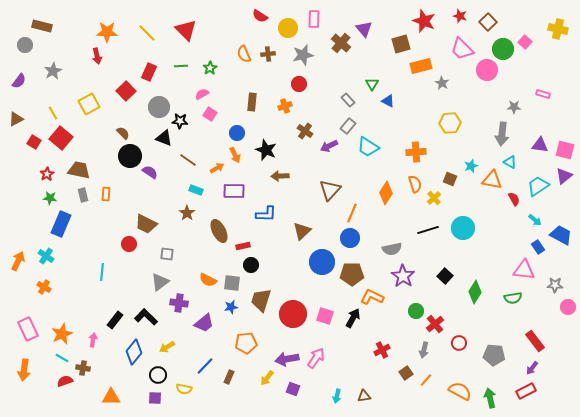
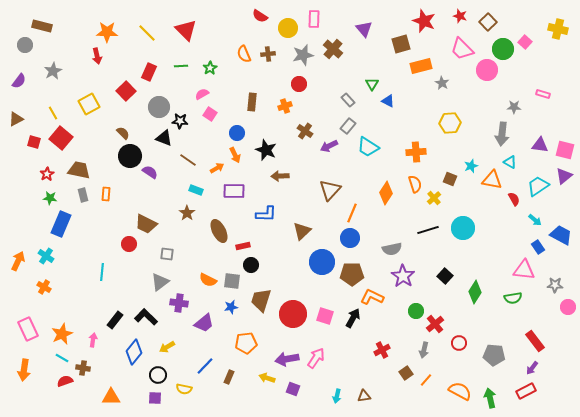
brown cross at (341, 43): moved 8 px left, 6 px down
red square at (34, 142): rotated 16 degrees counterclockwise
gray square at (232, 283): moved 2 px up
yellow arrow at (267, 378): rotated 70 degrees clockwise
